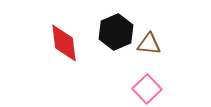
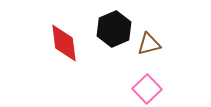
black hexagon: moved 2 px left, 3 px up
brown triangle: rotated 20 degrees counterclockwise
